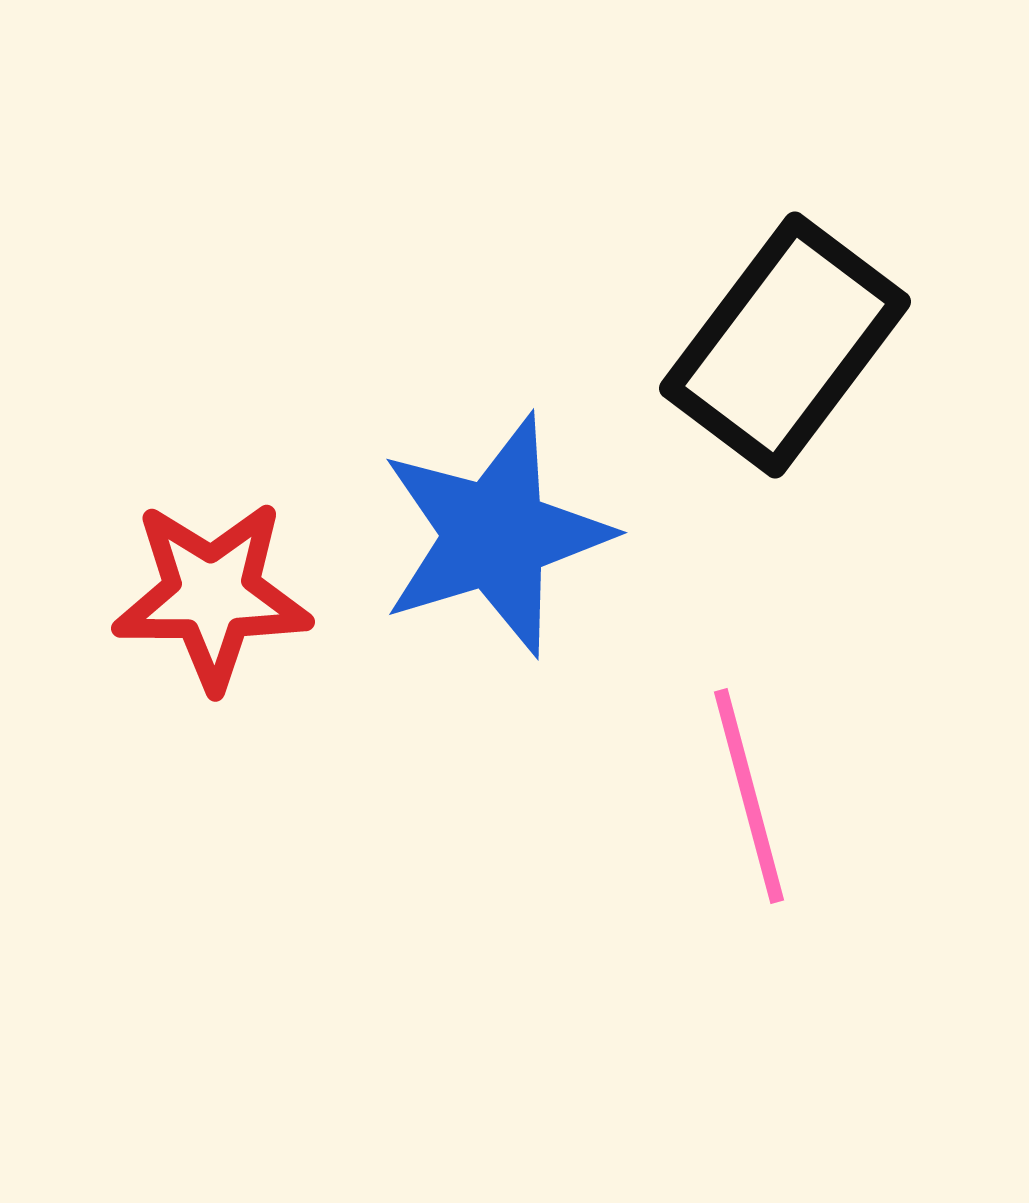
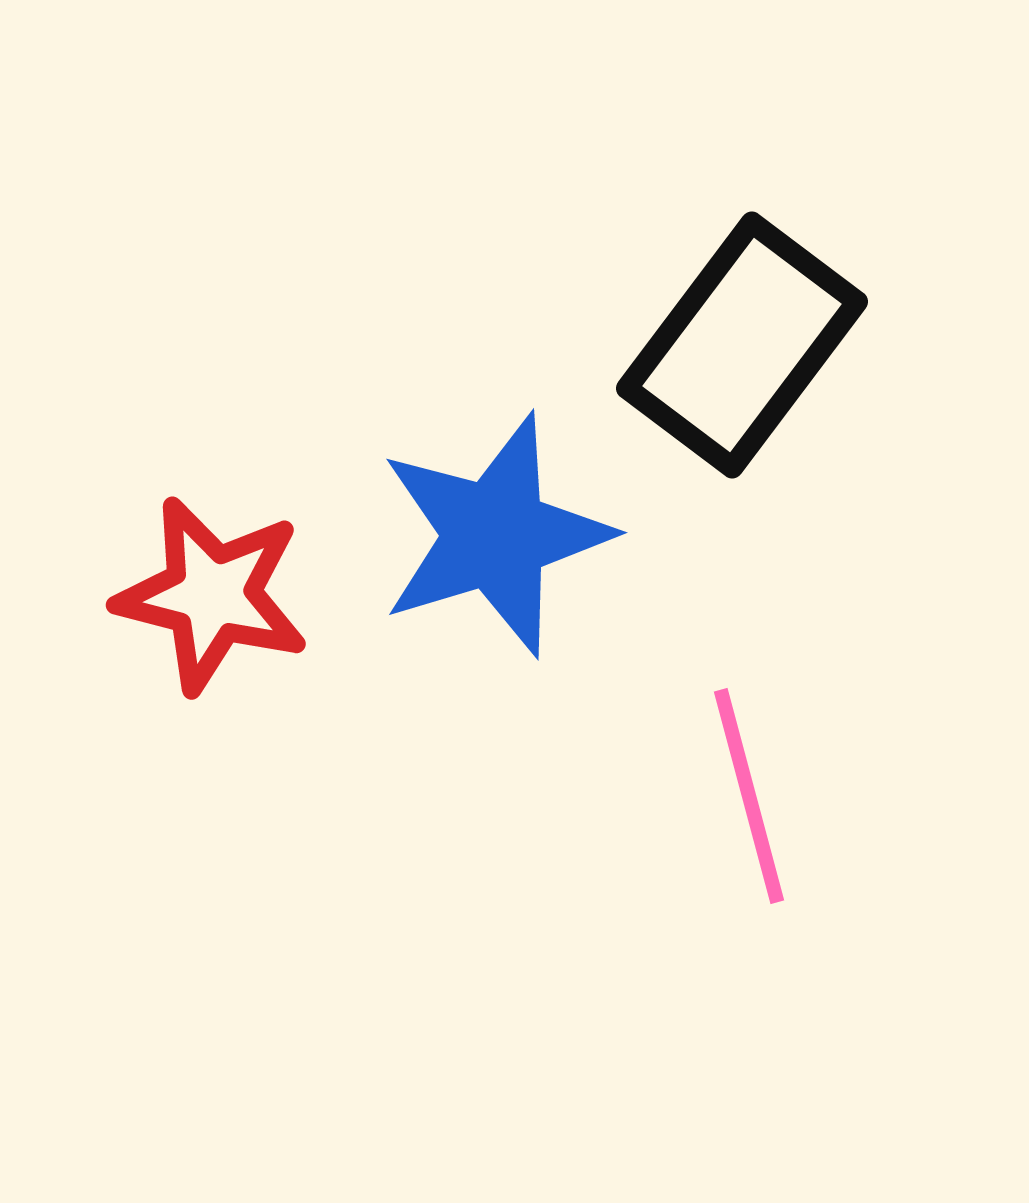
black rectangle: moved 43 px left
red star: rotated 14 degrees clockwise
